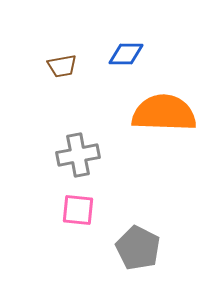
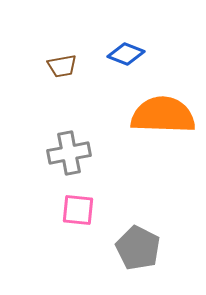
blue diamond: rotated 21 degrees clockwise
orange semicircle: moved 1 px left, 2 px down
gray cross: moved 9 px left, 2 px up
